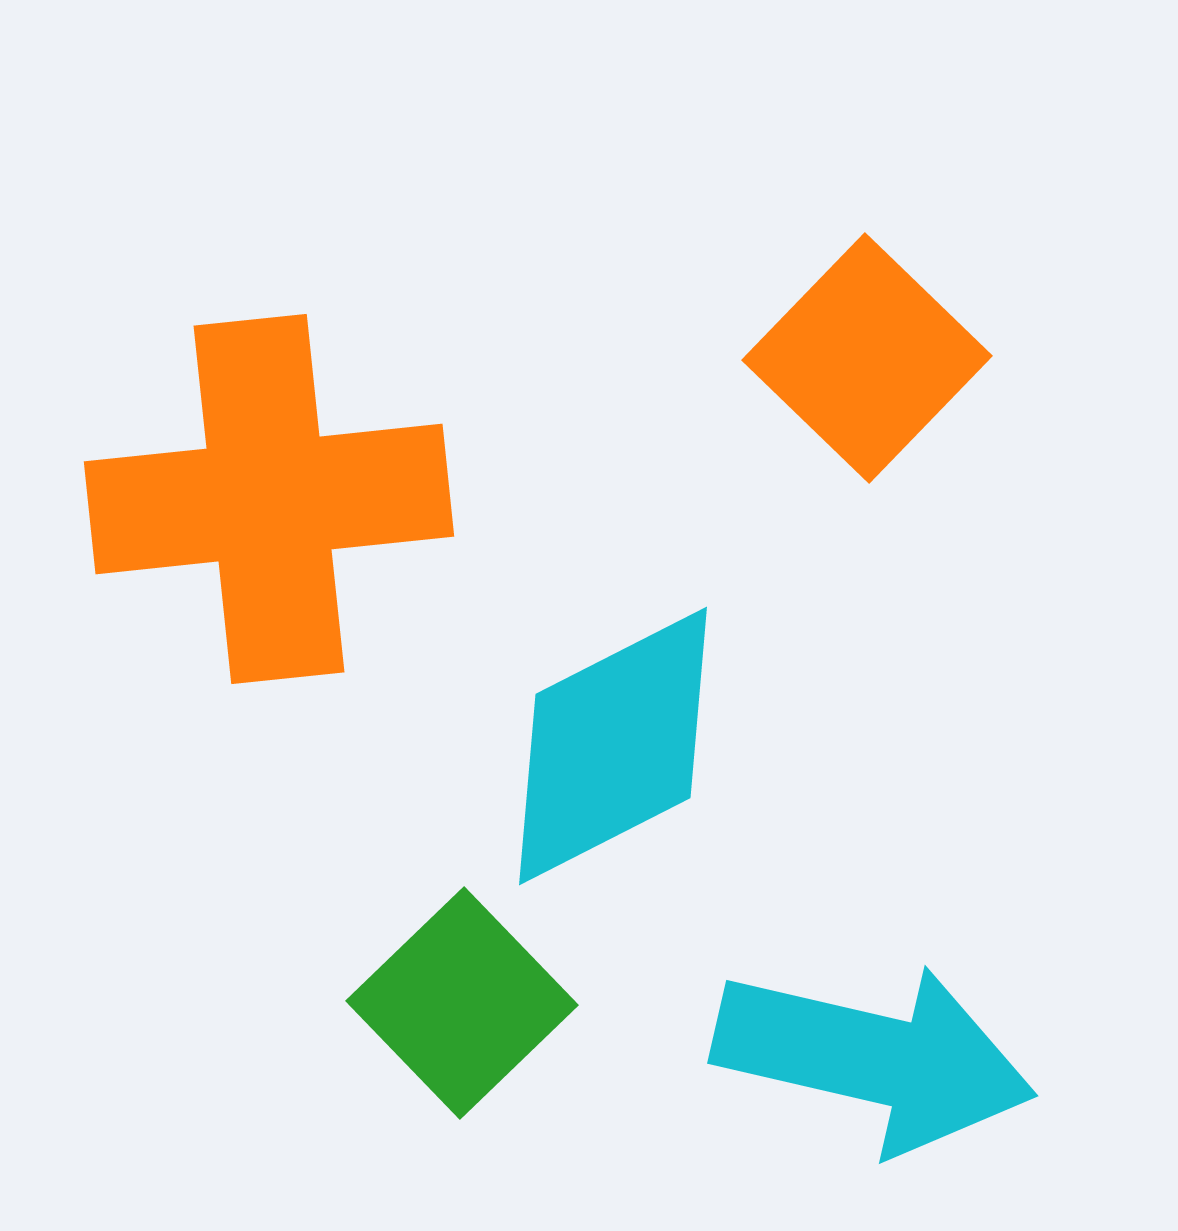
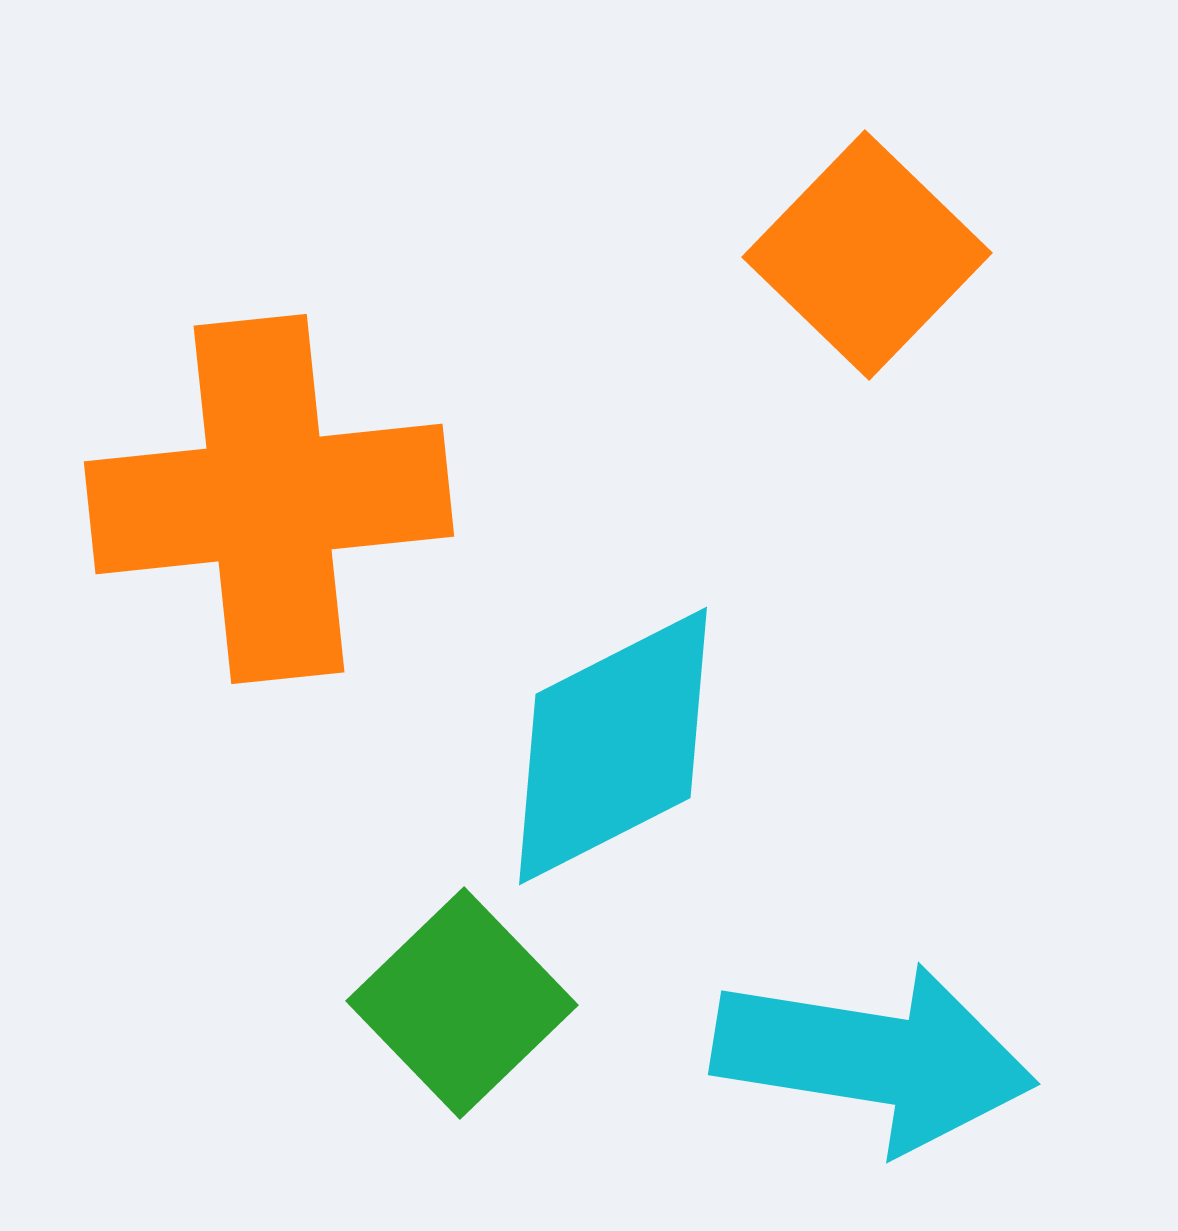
orange square: moved 103 px up
cyan arrow: rotated 4 degrees counterclockwise
